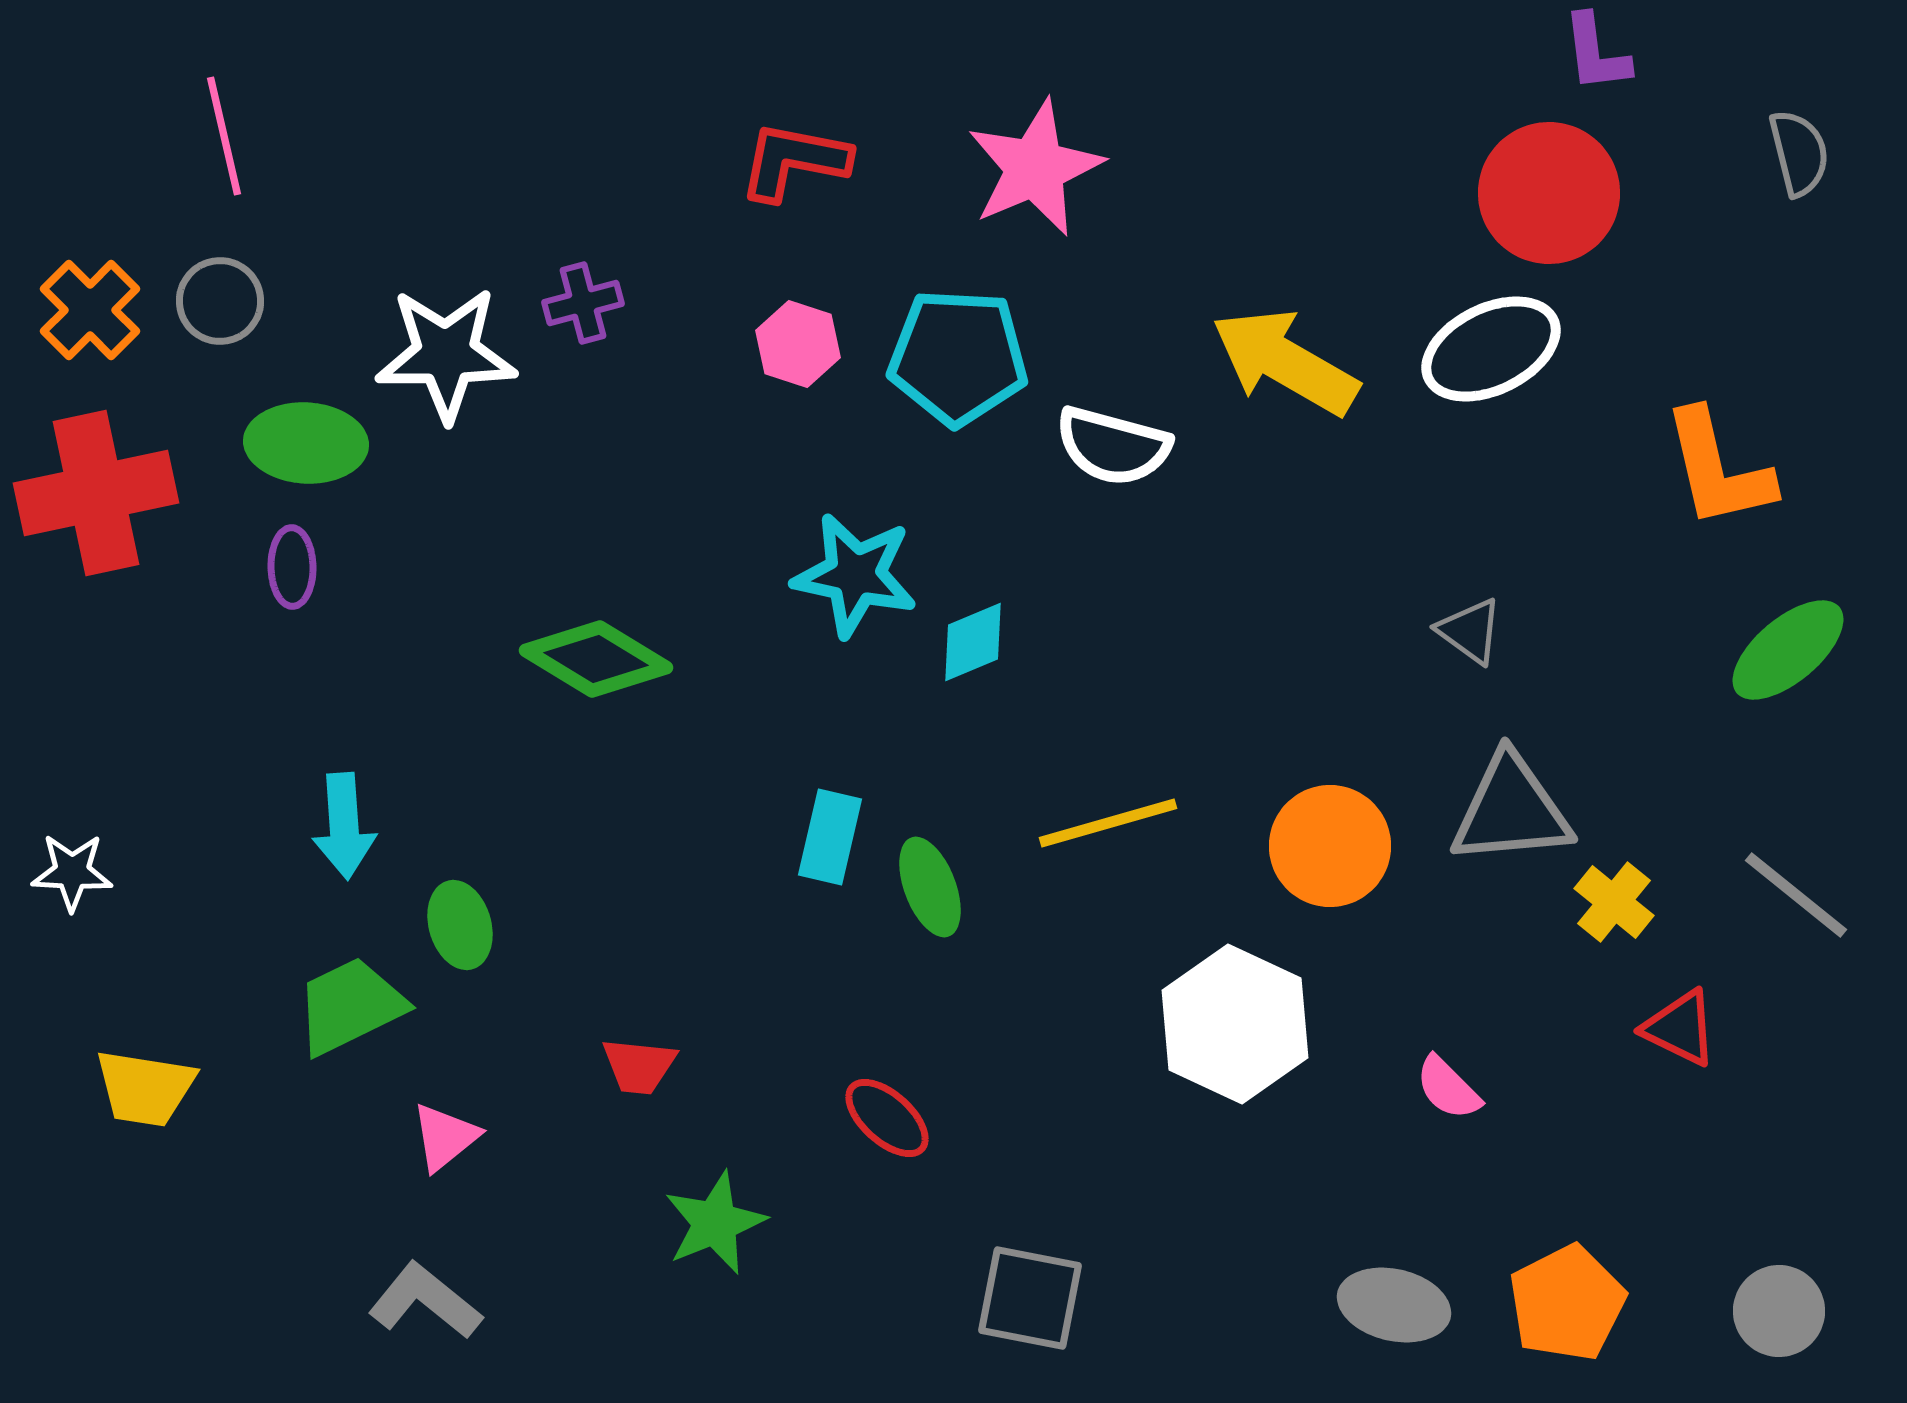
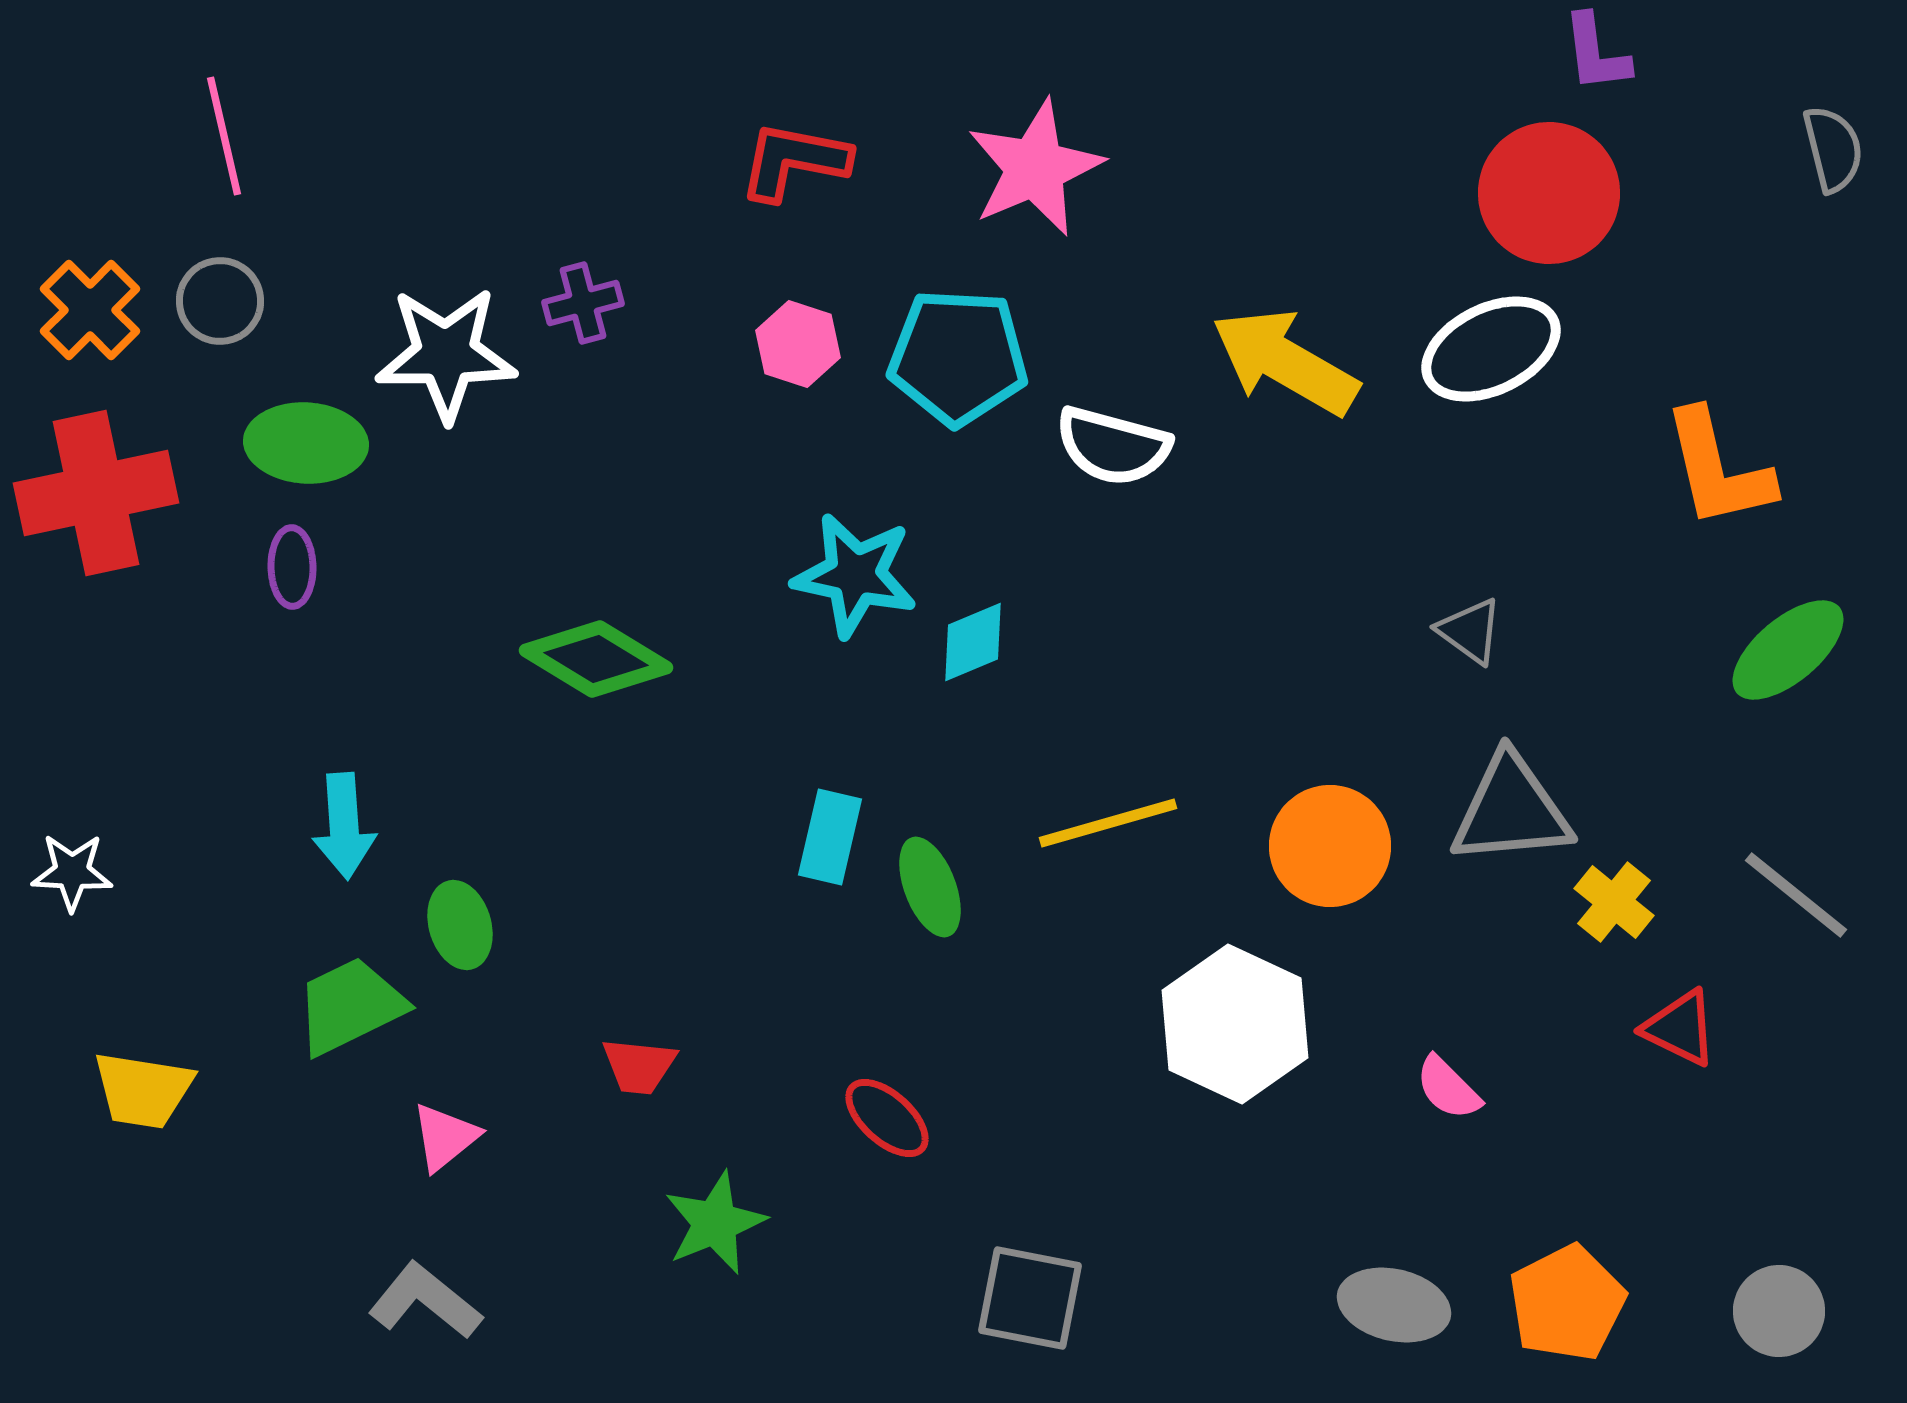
gray semicircle at (1799, 153): moved 34 px right, 4 px up
yellow trapezoid at (145, 1088): moved 2 px left, 2 px down
